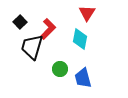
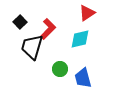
red triangle: rotated 24 degrees clockwise
cyan diamond: rotated 65 degrees clockwise
